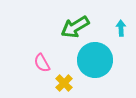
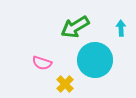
pink semicircle: rotated 42 degrees counterclockwise
yellow cross: moved 1 px right, 1 px down
